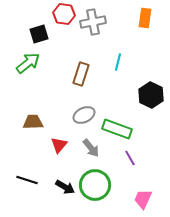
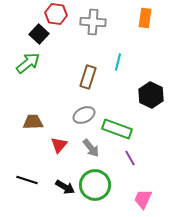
red hexagon: moved 8 px left
gray cross: rotated 15 degrees clockwise
black square: rotated 30 degrees counterclockwise
brown rectangle: moved 7 px right, 3 px down
